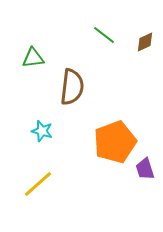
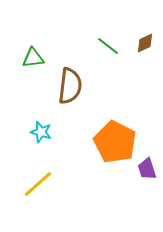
green line: moved 4 px right, 11 px down
brown diamond: moved 1 px down
brown semicircle: moved 2 px left, 1 px up
cyan star: moved 1 px left, 1 px down
orange pentagon: rotated 24 degrees counterclockwise
purple trapezoid: moved 2 px right
